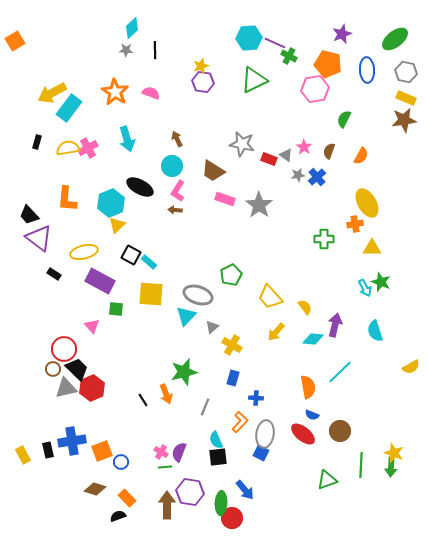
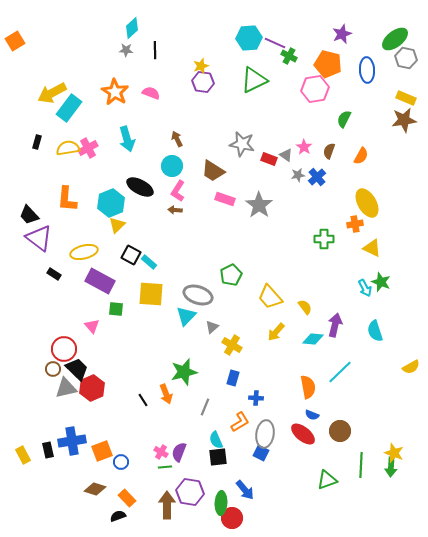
gray hexagon at (406, 72): moved 14 px up
yellow triangle at (372, 248): rotated 24 degrees clockwise
orange L-shape at (240, 422): rotated 15 degrees clockwise
